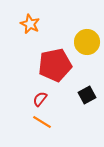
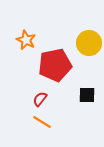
orange star: moved 4 px left, 16 px down
yellow circle: moved 2 px right, 1 px down
black square: rotated 30 degrees clockwise
